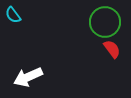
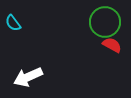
cyan semicircle: moved 8 px down
red semicircle: moved 4 px up; rotated 24 degrees counterclockwise
